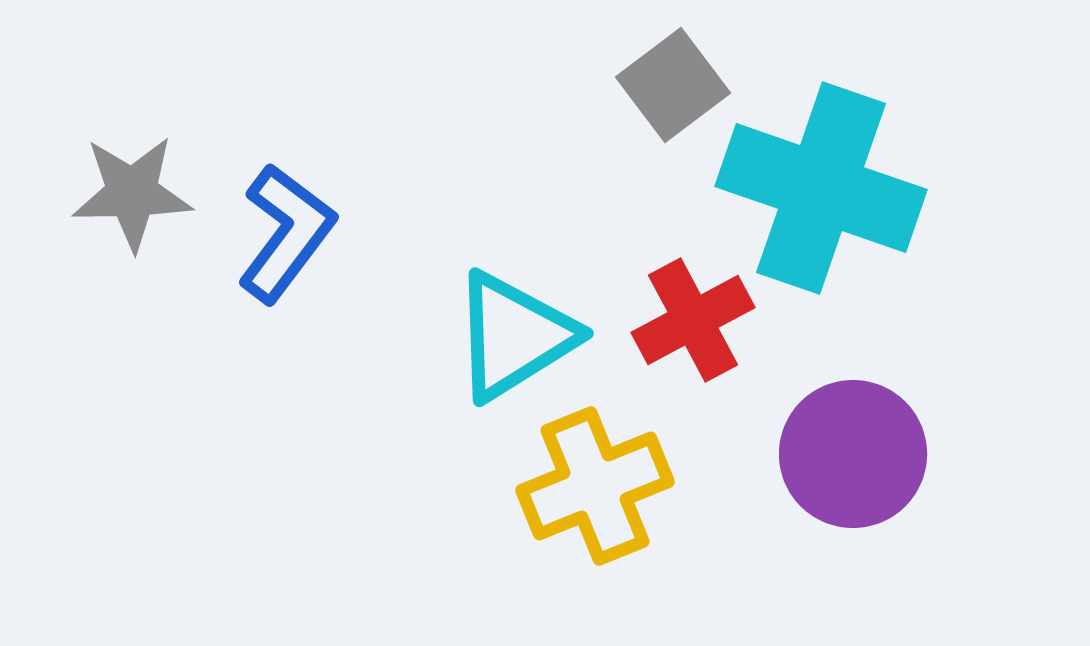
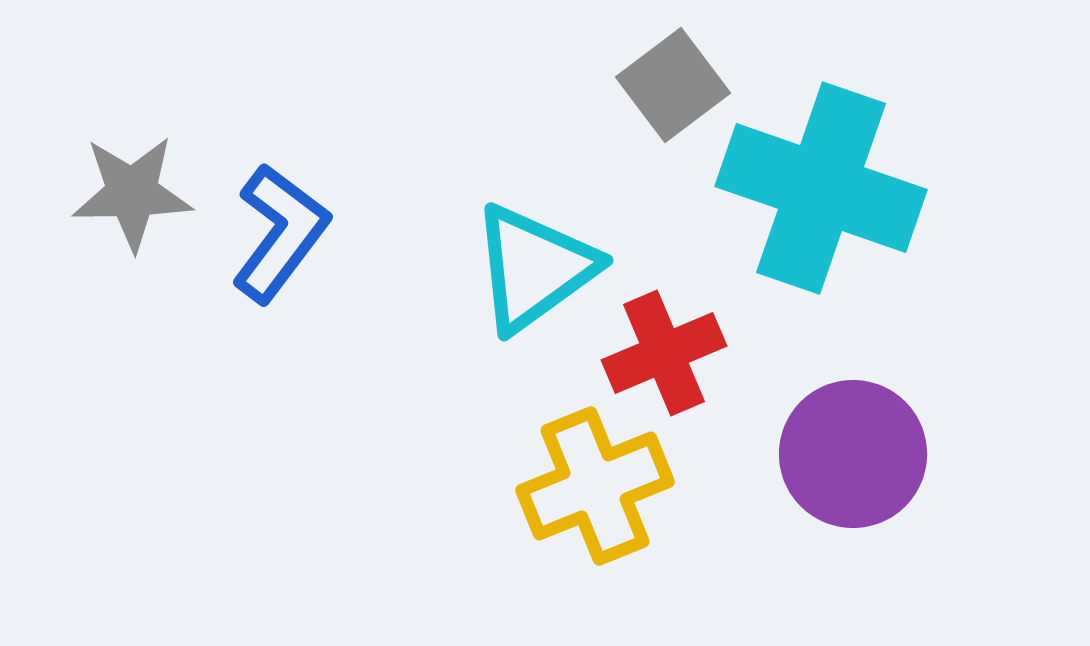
blue L-shape: moved 6 px left
red cross: moved 29 px left, 33 px down; rotated 5 degrees clockwise
cyan triangle: moved 20 px right, 68 px up; rotated 4 degrees counterclockwise
